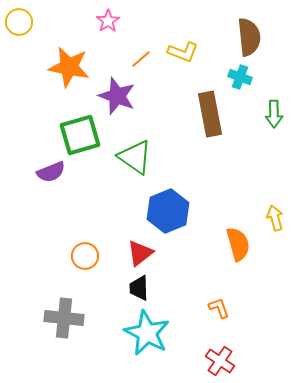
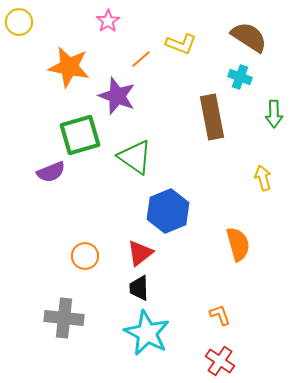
brown semicircle: rotated 51 degrees counterclockwise
yellow L-shape: moved 2 px left, 8 px up
brown rectangle: moved 2 px right, 3 px down
yellow arrow: moved 12 px left, 40 px up
orange L-shape: moved 1 px right, 7 px down
